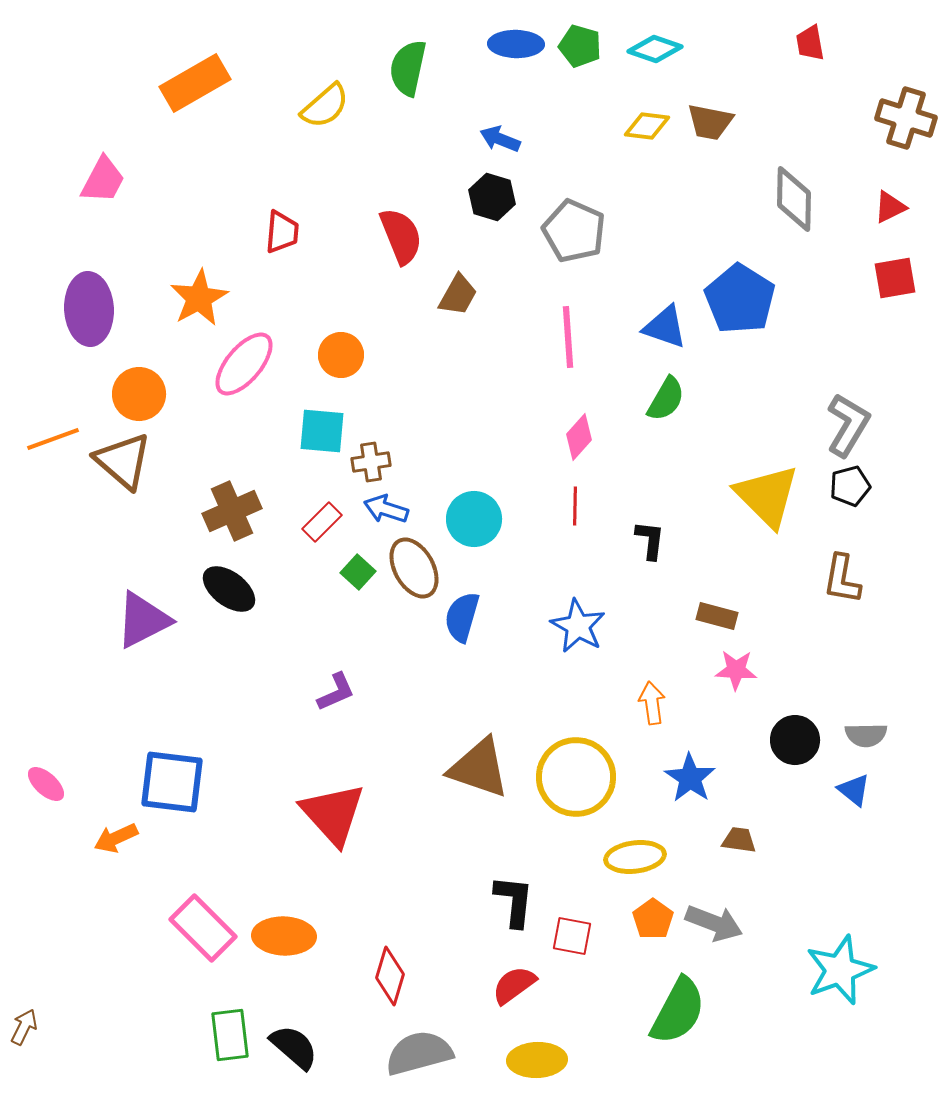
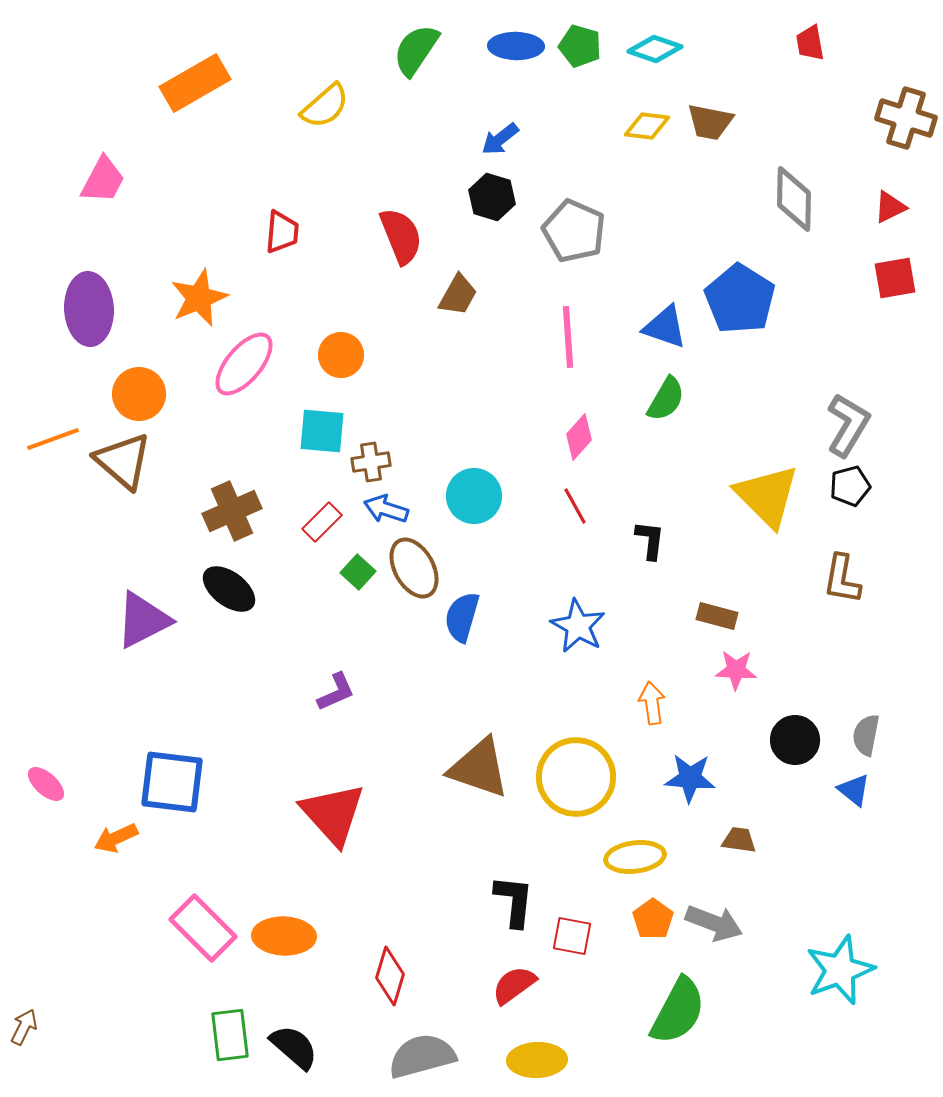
blue ellipse at (516, 44): moved 2 px down
green semicircle at (408, 68): moved 8 px right, 18 px up; rotated 22 degrees clockwise
blue arrow at (500, 139): rotated 60 degrees counterclockwise
orange star at (199, 298): rotated 6 degrees clockwise
red line at (575, 506): rotated 30 degrees counterclockwise
cyan circle at (474, 519): moved 23 px up
gray semicircle at (866, 735): rotated 102 degrees clockwise
blue star at (690, 778): rotated 30 degrees counterclockwise
gray semicircle at (419, 1053): moved 3 px right, 3 px down
